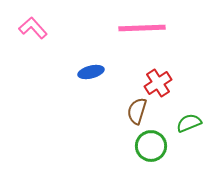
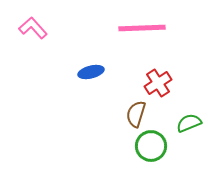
brown semicircle: moved 1 px left, 3 px down
